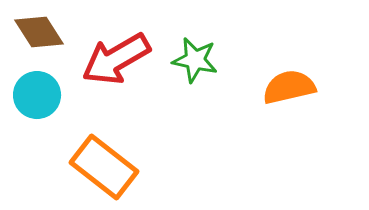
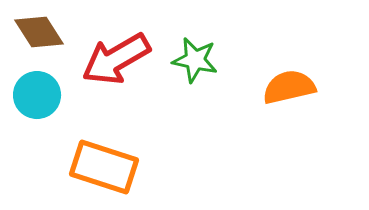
orange rectangle: rotated 20 degrees counterclockwise
